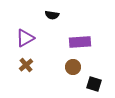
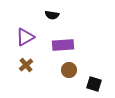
purple triangle: moved 1 px up
purple rectangle: moved 17 px left, 3 px down
brown circle: moved 4 px left, 3 px down
